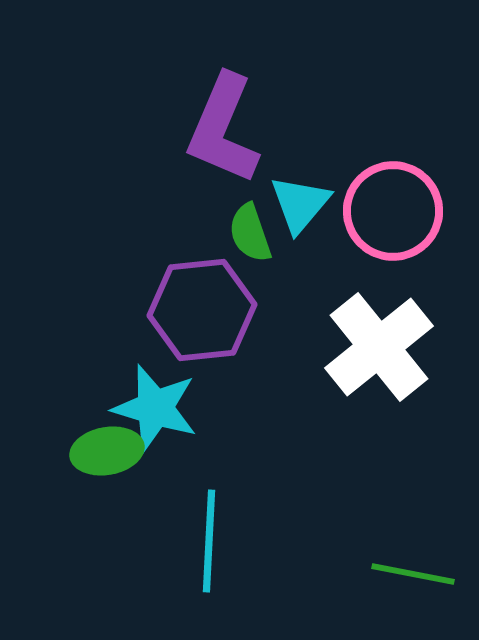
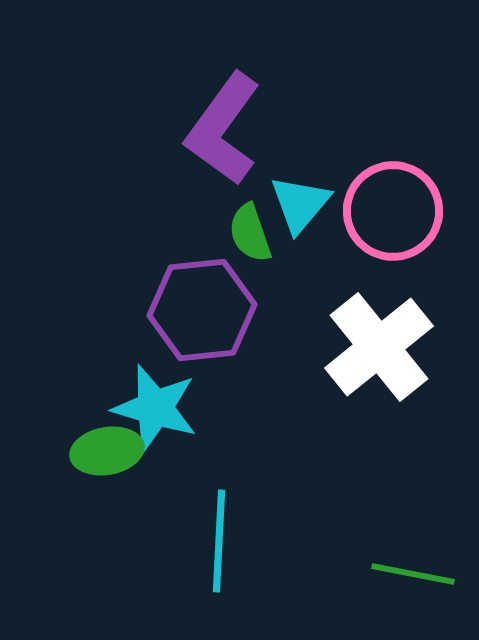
purple L-shape: rotated 13 degrees clockwise
cyan line: moved 10 px right
